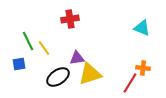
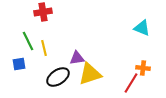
red cross: moved 27 px left, 7 px up
yellow line: rotated 21 degrees clockwise
red line: moved 1 px right
